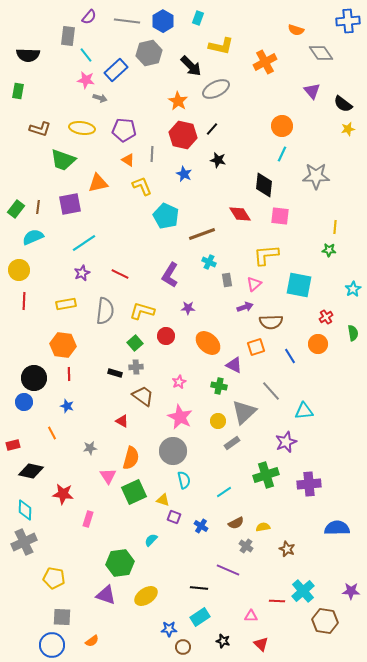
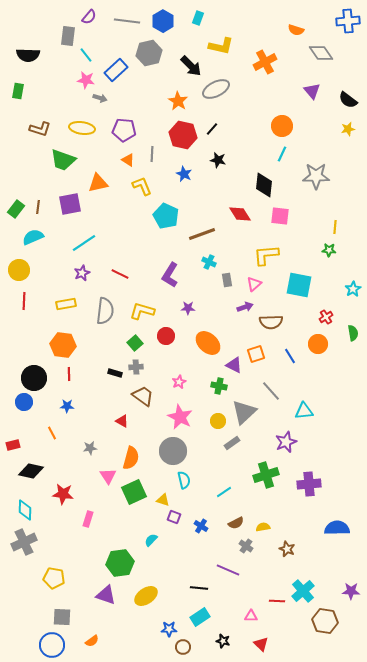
black semicircle at (343, 104): moved 5 px right, 4 px up
orange square at (256, 347): moved 7 px down
blue star at (67, 406): rotated 16 degrees counterclockwise
